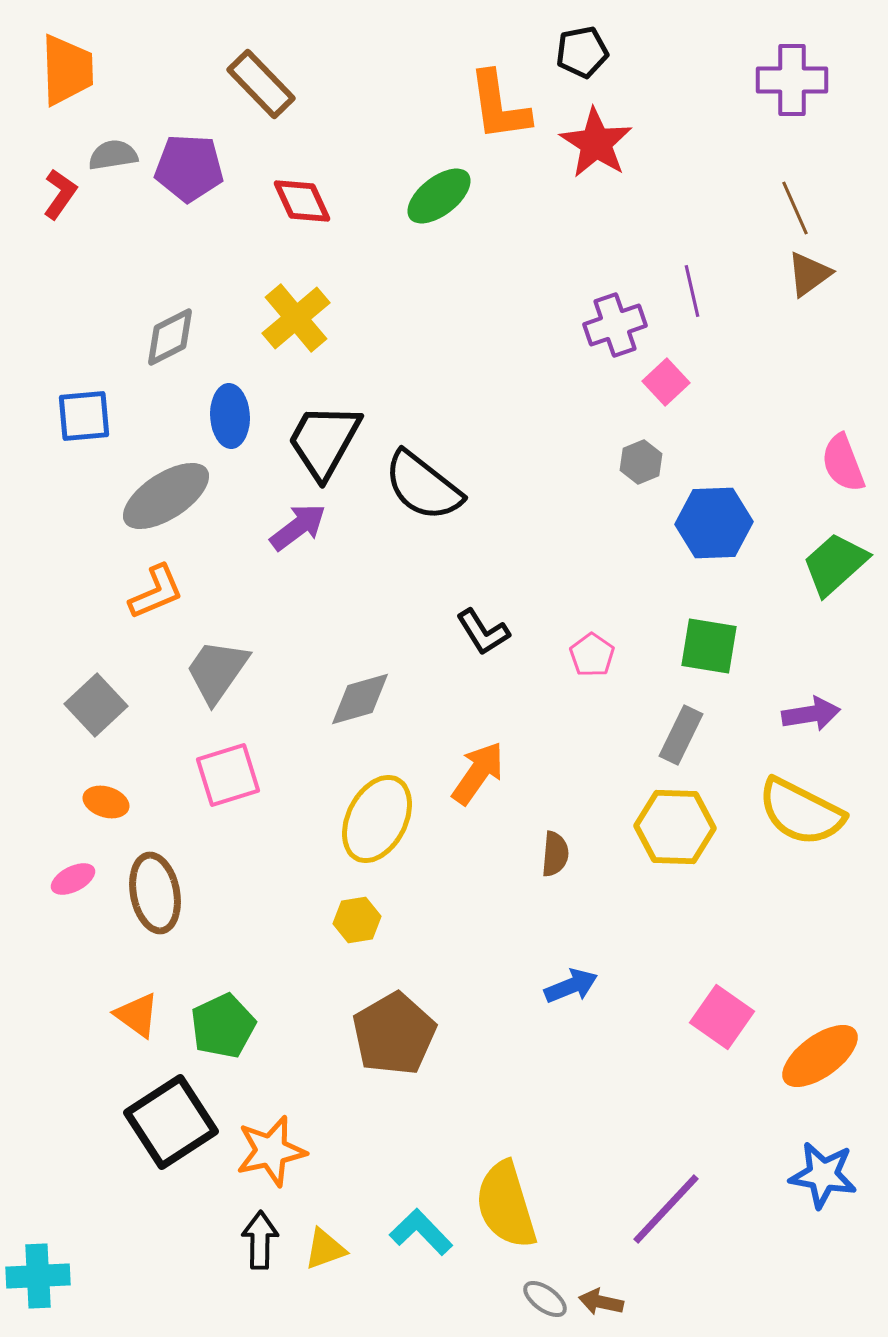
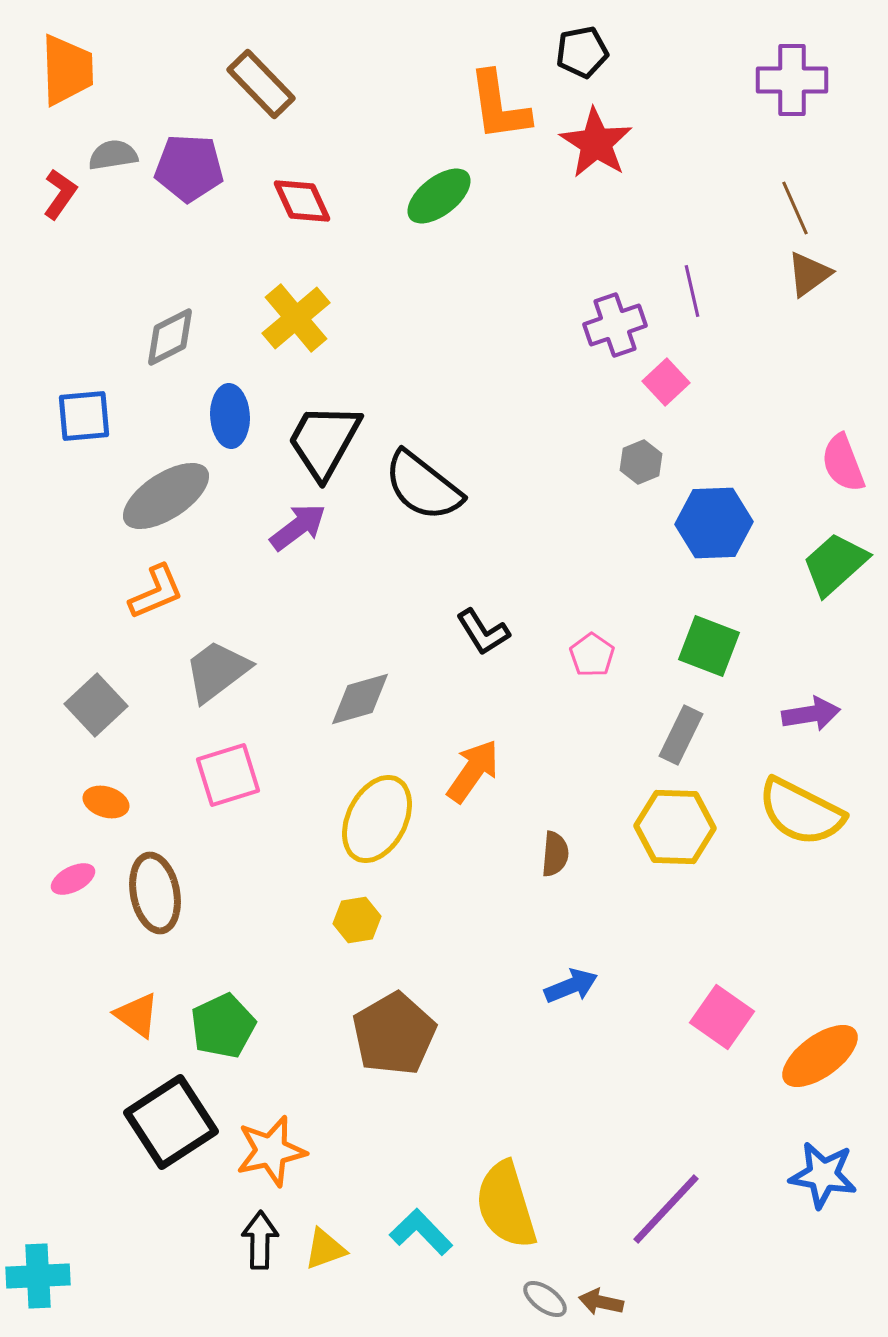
green square at (709, 646): rotated 12 degrees clockwise
gray trapezoid at (217, 671): rotated 18 degrees clockwise
orange arrow at (478, 773): moved 5 px left, 2 px up
